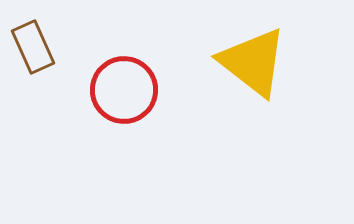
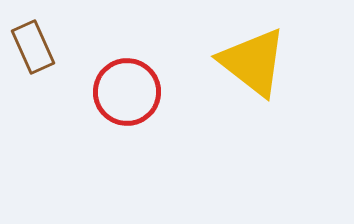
red circle: moved 3 px right, 2 px down
